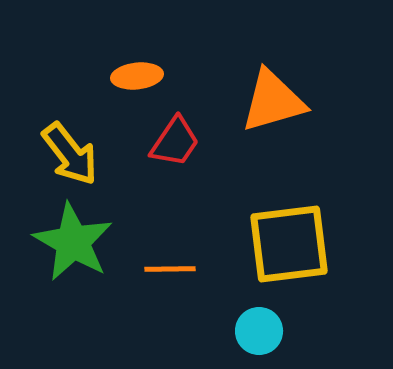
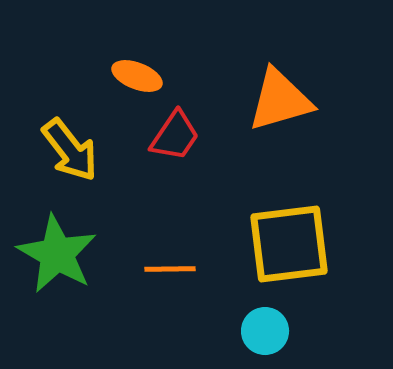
orange ellipse: rotated 27 degrees clockwise
orange triangle: moved 7 px right, 1 px up
red trapezoid: moved 6 px up
yellow arrow: moved 4 px up
green star: moved 16 px left, 12 px down
cyan circle: moved 6 px right
